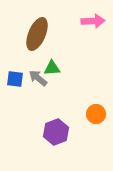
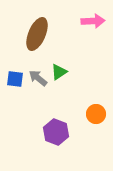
green triangle: moved 7 px right, 4 px down; rotated 30 degrees counterclockwise
purple hexagon: rotated 20 degrees counterclockwise
